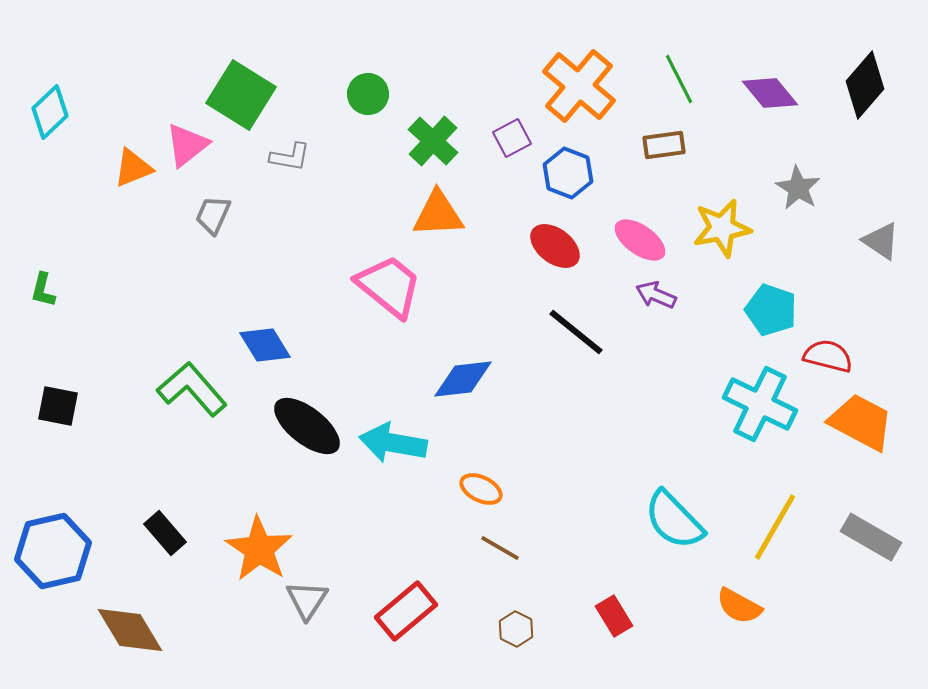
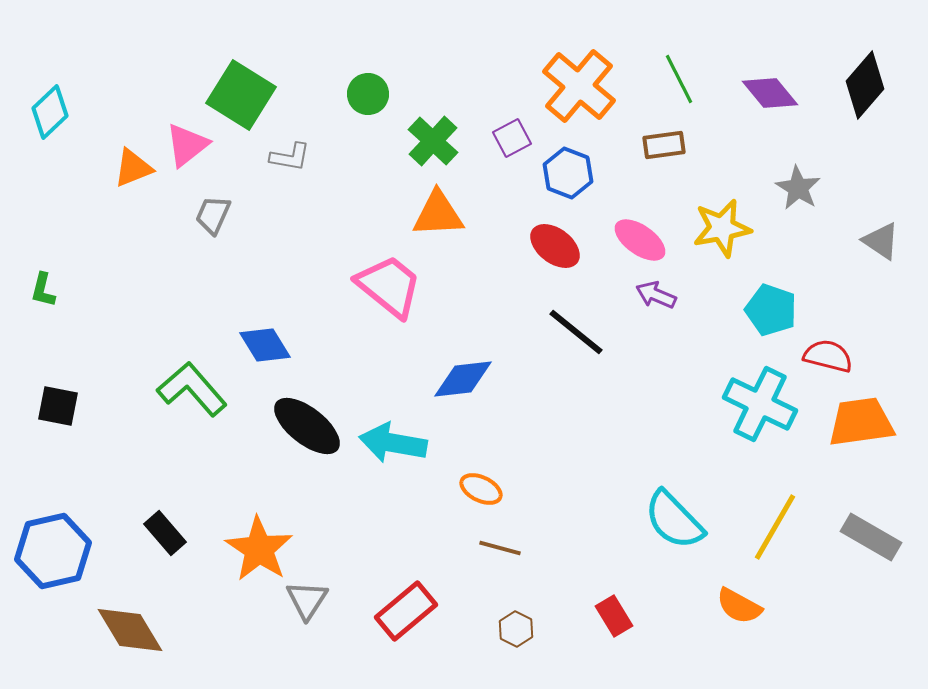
orange trapezoid at (861, 422): rotated 36 degrees counterclockwise
brown line at (500, 548): rotated 15 degrees counterclockwise
